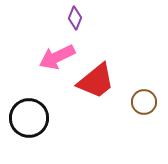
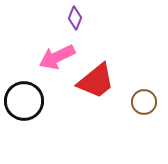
black circle: moved 5 px left, 17 px up
